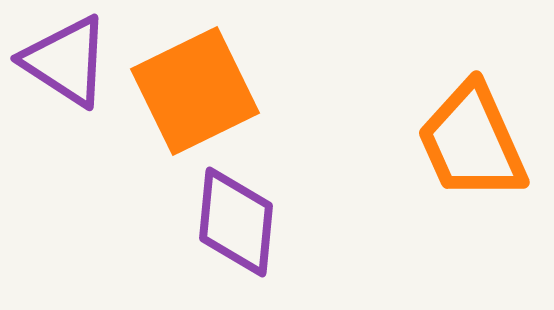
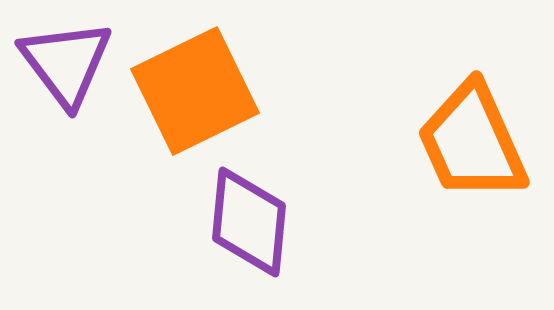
purple triangle: moved 2 px down; rotated 20 degrees clockwise
purple diamond: moved 13 px right
